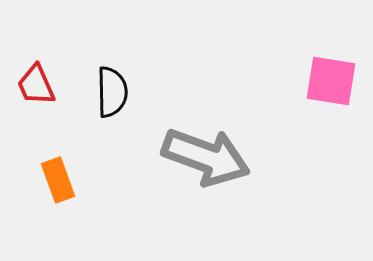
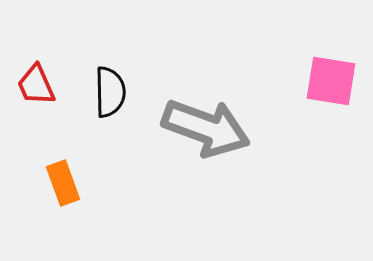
black semicircle: moved 2 px left
gray arrow: moved 29 px up
orange rectangle: moved 5 px right, 3 px down
